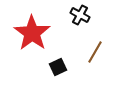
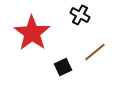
brown line: rotated 20 degrees clockwise
black square: moved 5 px right
